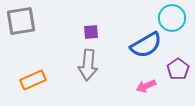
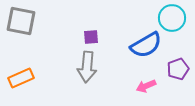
gray square: rotated 20 degrees clockwise
purple square: moved 5 px down
gray arrow: moved 1 px left, 2 px down
purple pentagon: rotated 15 degrees clockwise
orange rectangle: moved 12 px left, 2 px up
